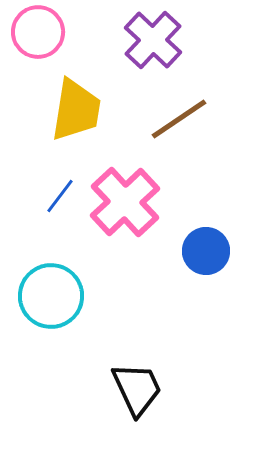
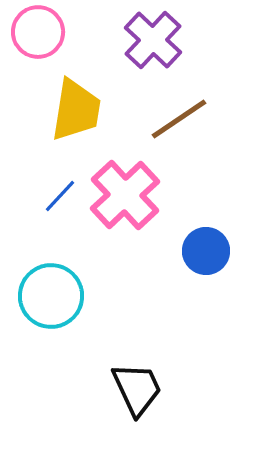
blue line: rotated 6 degrees clockwise
pink cross: moved 7 px up
